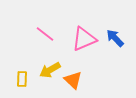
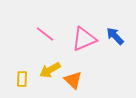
blue arrow: moved 2 px up
